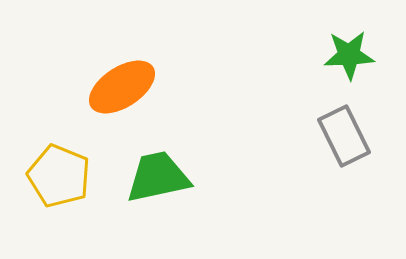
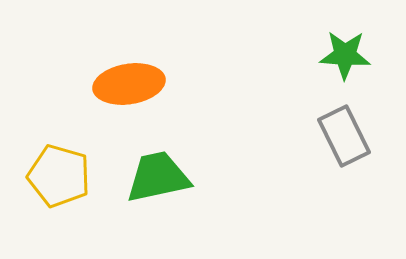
green star: moved 4 px left; rotated 6 degrees clockwise
orange ellipse: moved 7 px right, 3 px up; rotated 24 degrees clockwise
yellow pentagon: rotated 6 degrees counterclockwise
